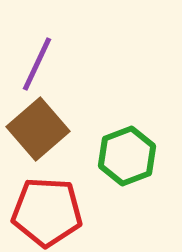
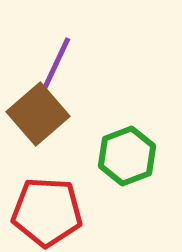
purple line: moved 19 px right
brown square: moved 15 px up
